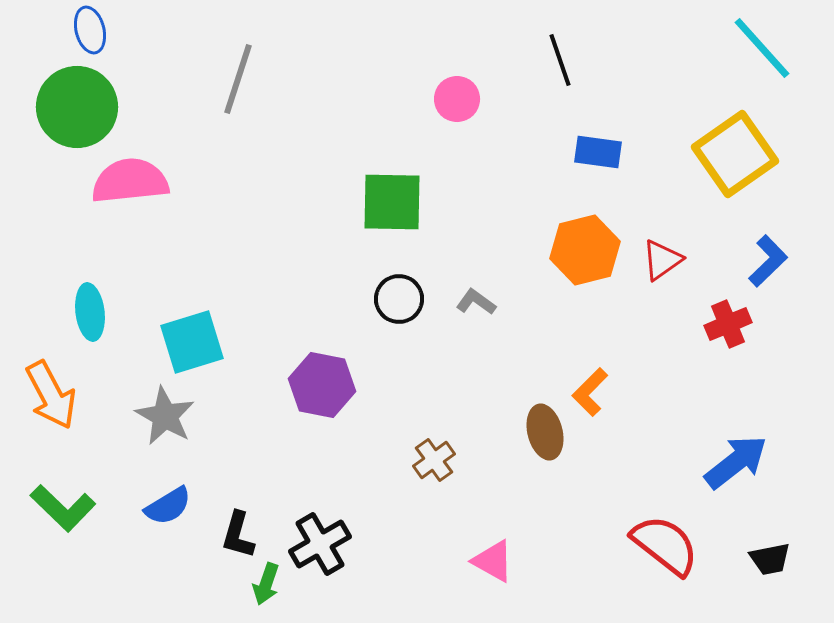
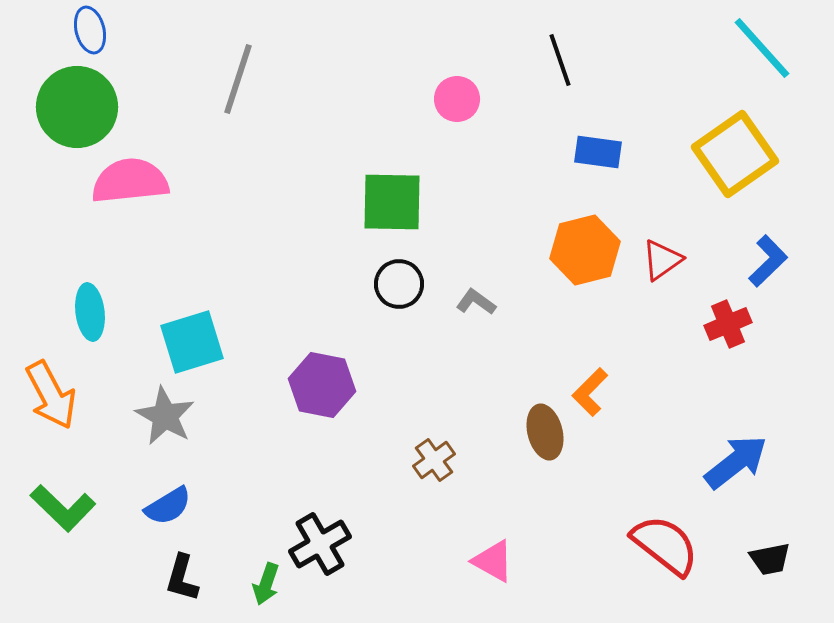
black circle: moved 15 px up
black L-shape: moved 56 px left, 43 px down
